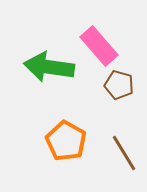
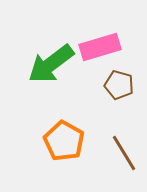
pink rectangle: moved 1 px right, 1 px down; rotated 66 degrees counterclockwise
green arrow: moved 2 px right, 3 px up; rotated 45 degrees counterclockwise
orange pentagon: moved 2 px left
